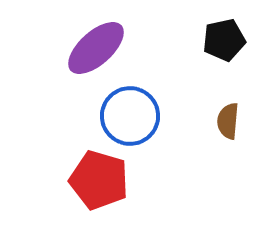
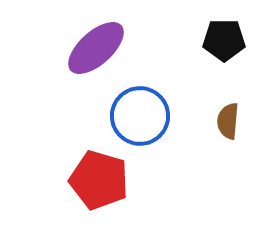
black pentagon: rotated 12 degrees clockwise
blue circle: moved 10 px right
